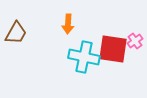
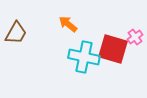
orange arrow: rotated 126 degrees clockwise
pink cross: moved 4 px up
red square: rotated 8 degrees clockwise
